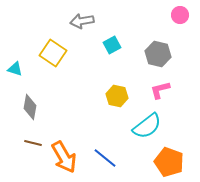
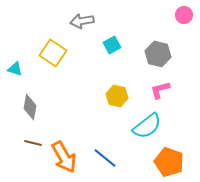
pink circle: moved 4 px right
